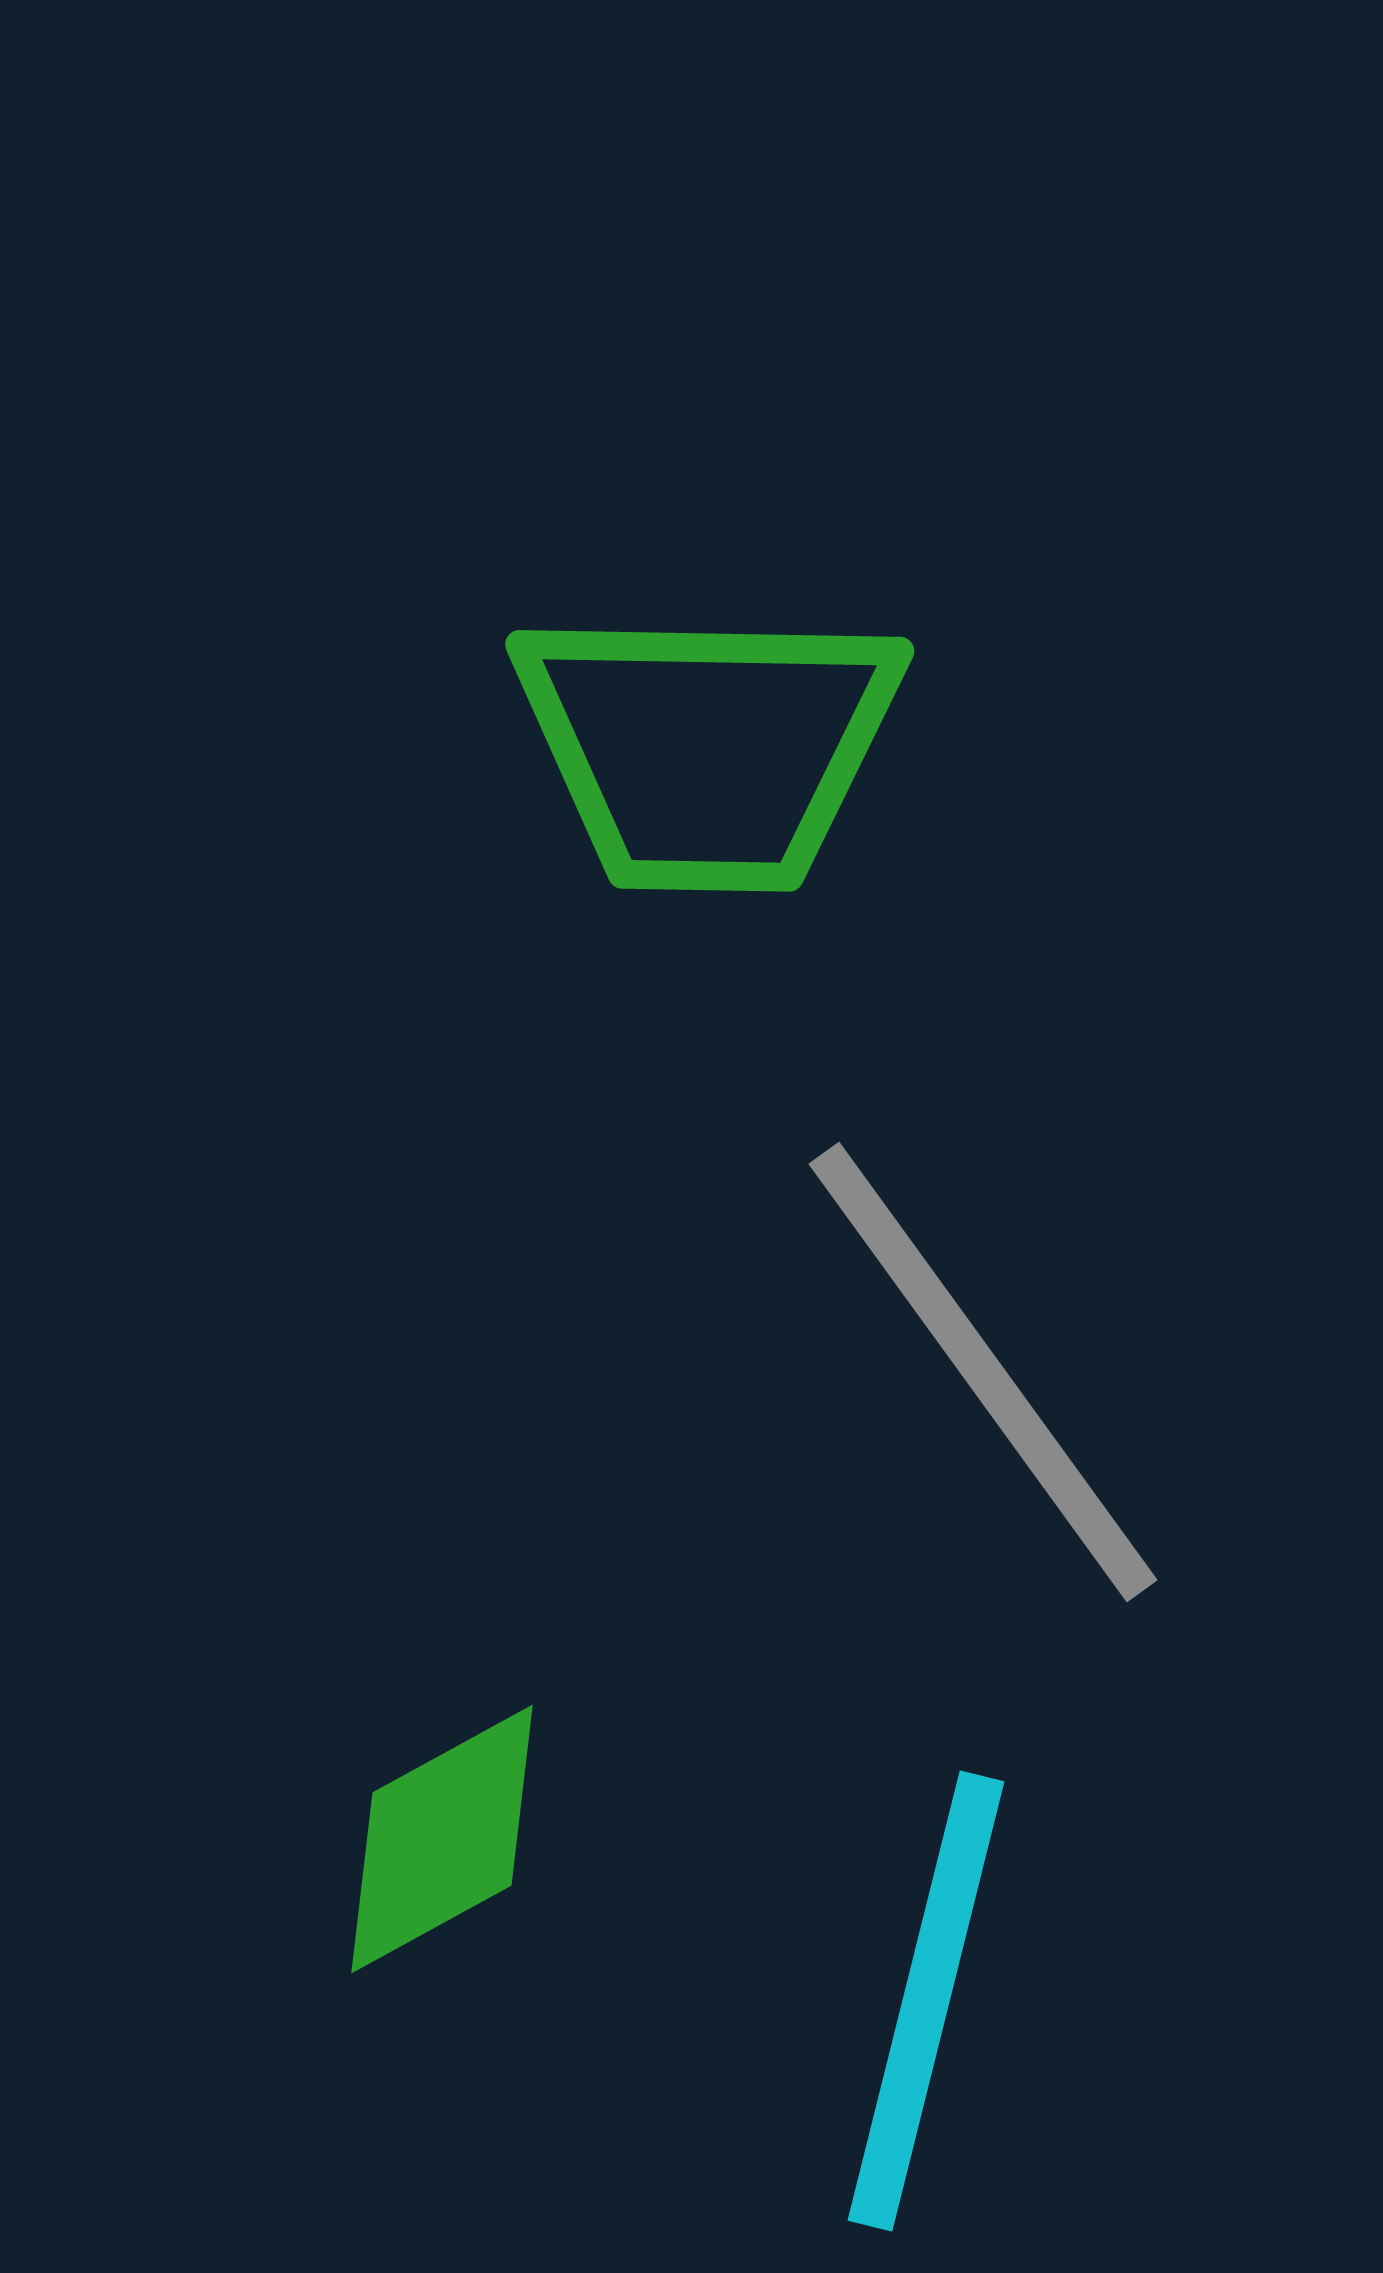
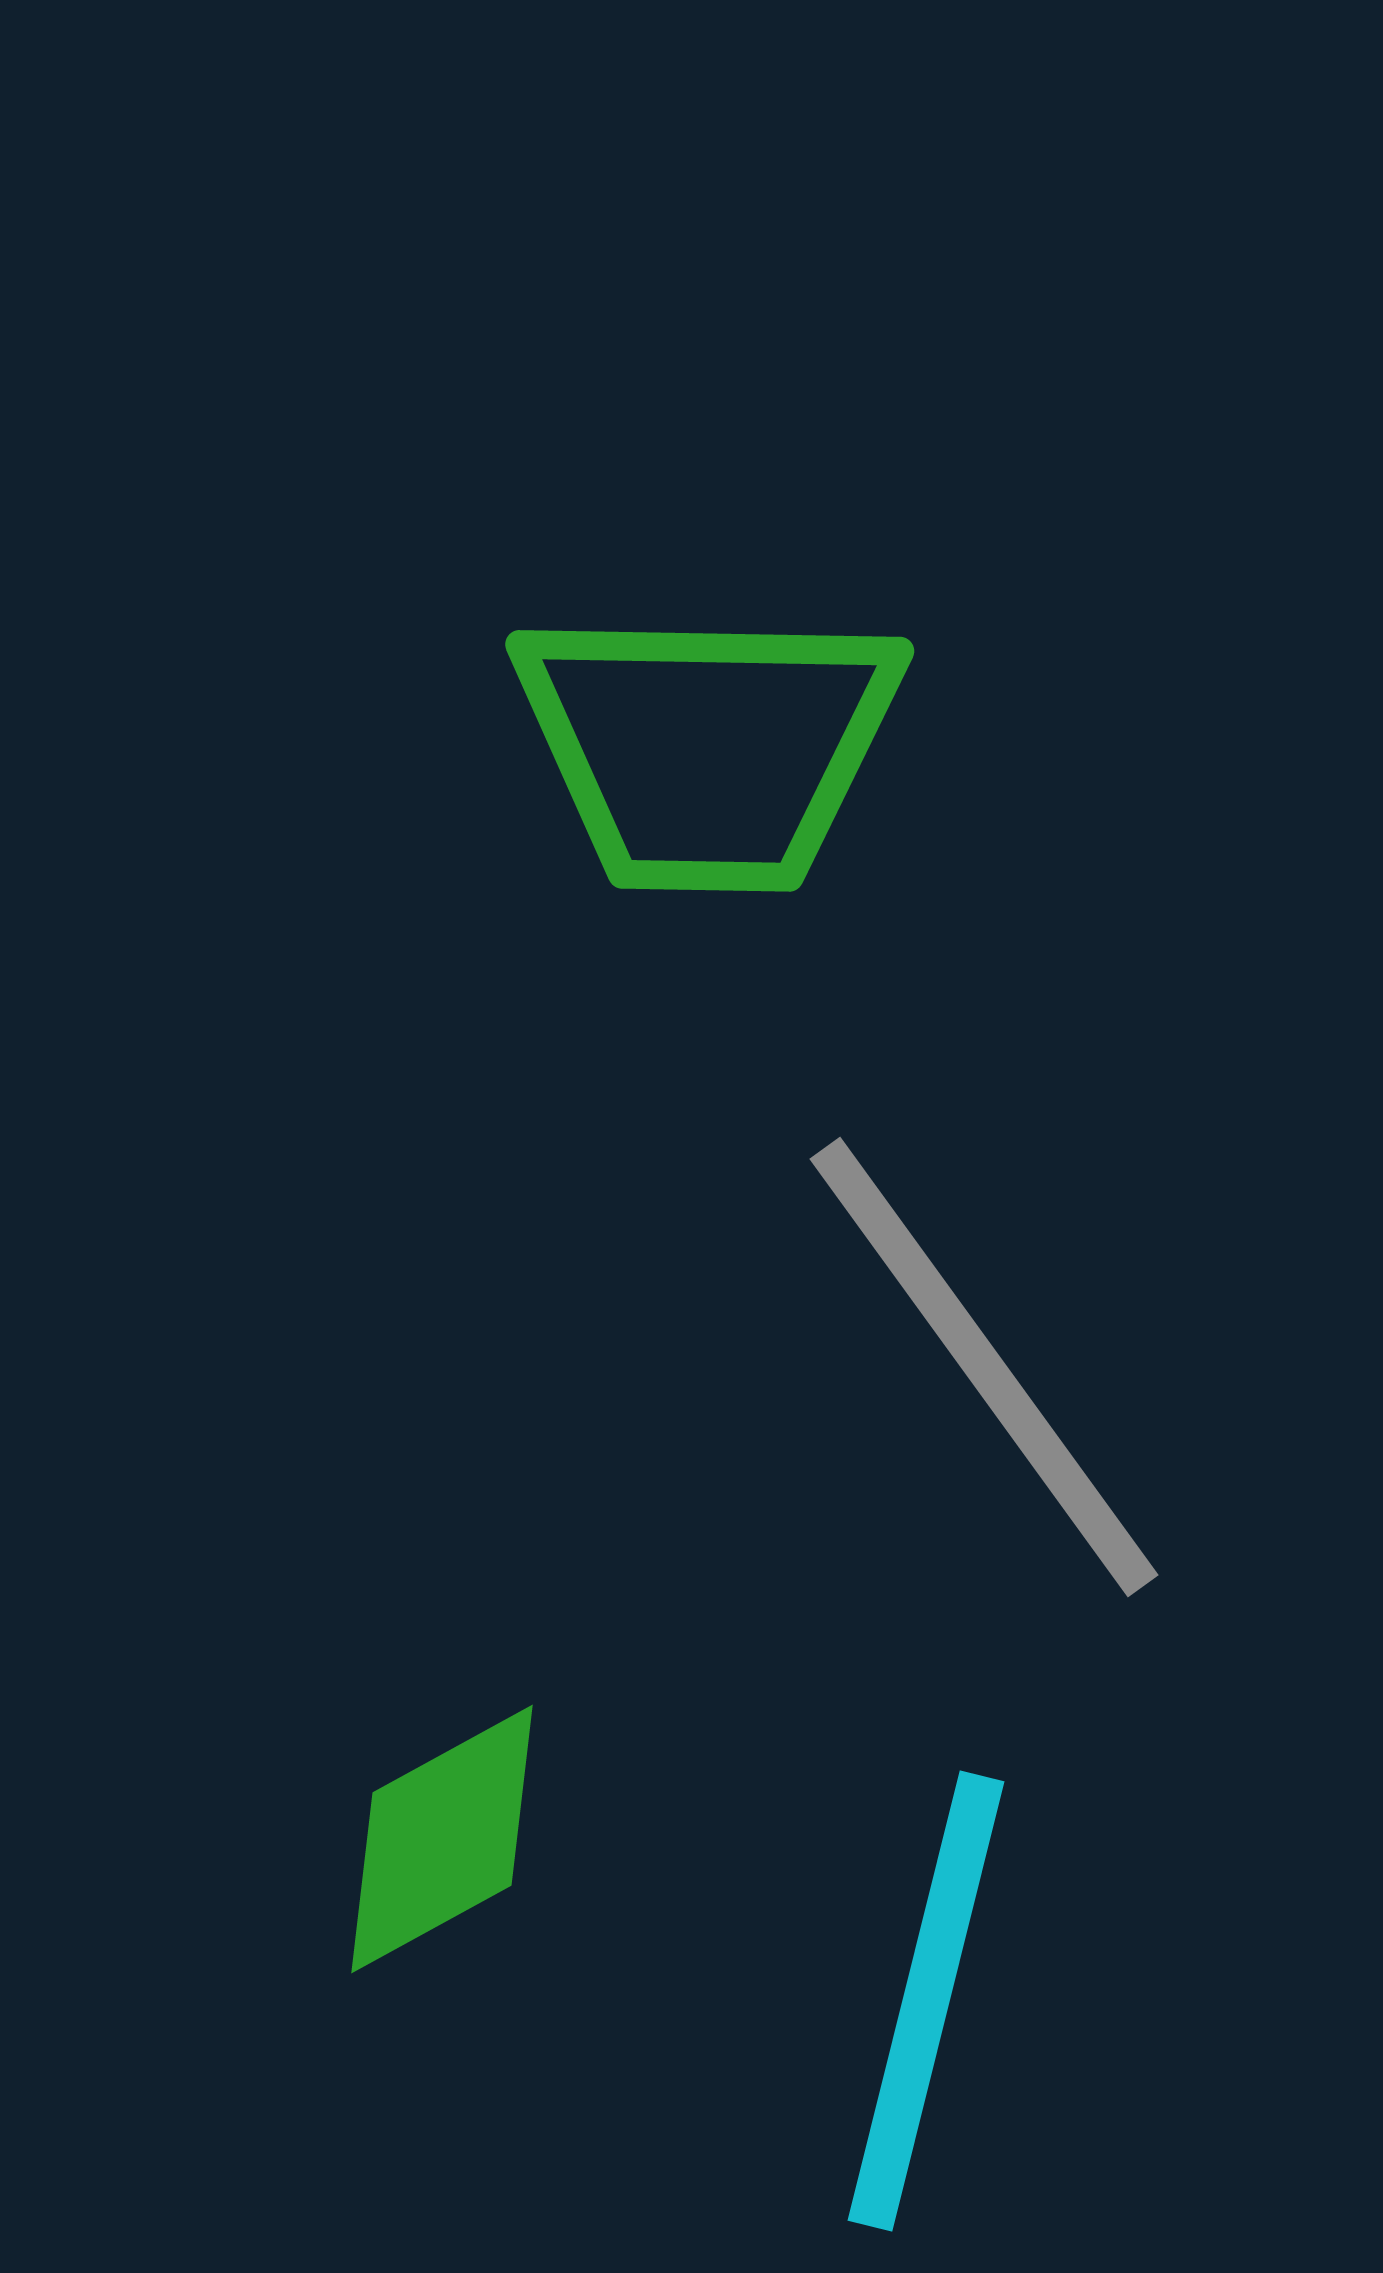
gray line: moved 1 px right, 5 px up
